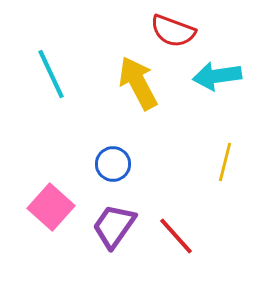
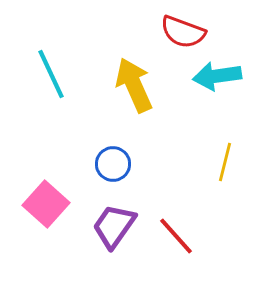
red semicircle: moved 10 px right, 1 px down
yellow arrow: moved 4 px left, 2 px down; rotated 4 degrees clockwise
pink square: moved 5 px left, 3 px up
